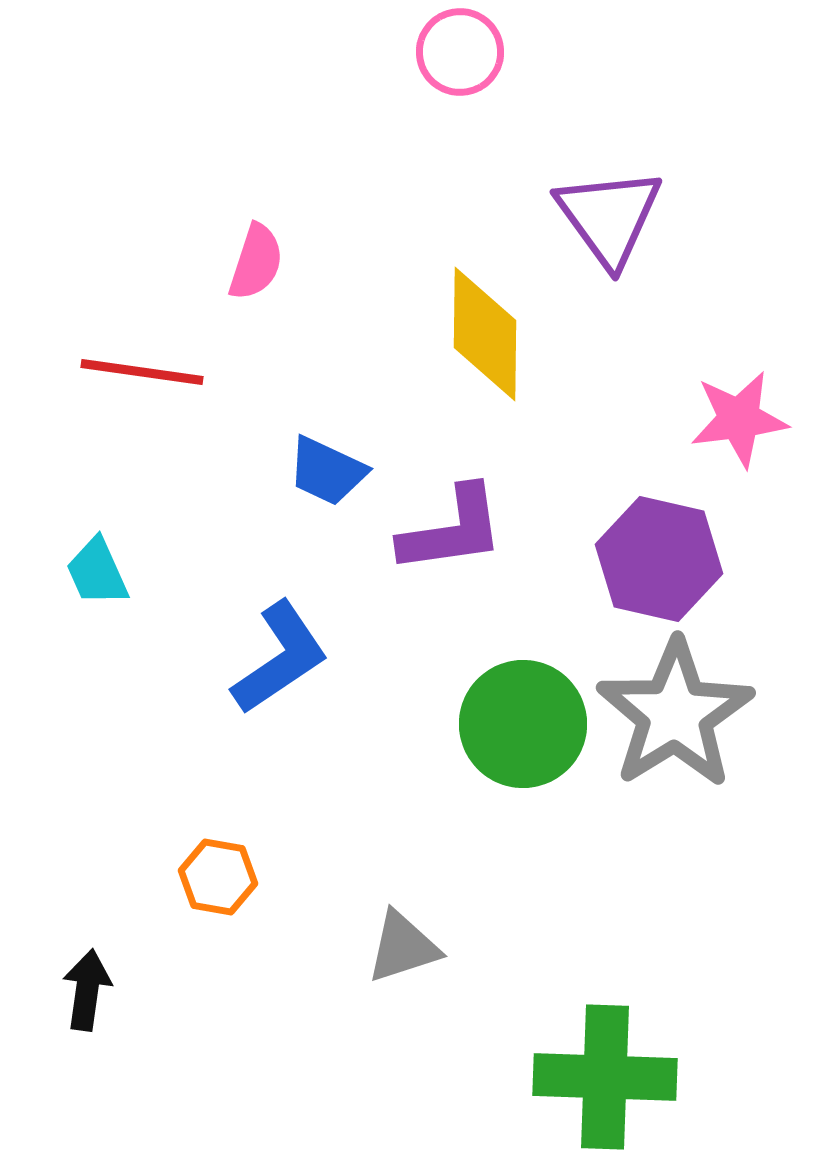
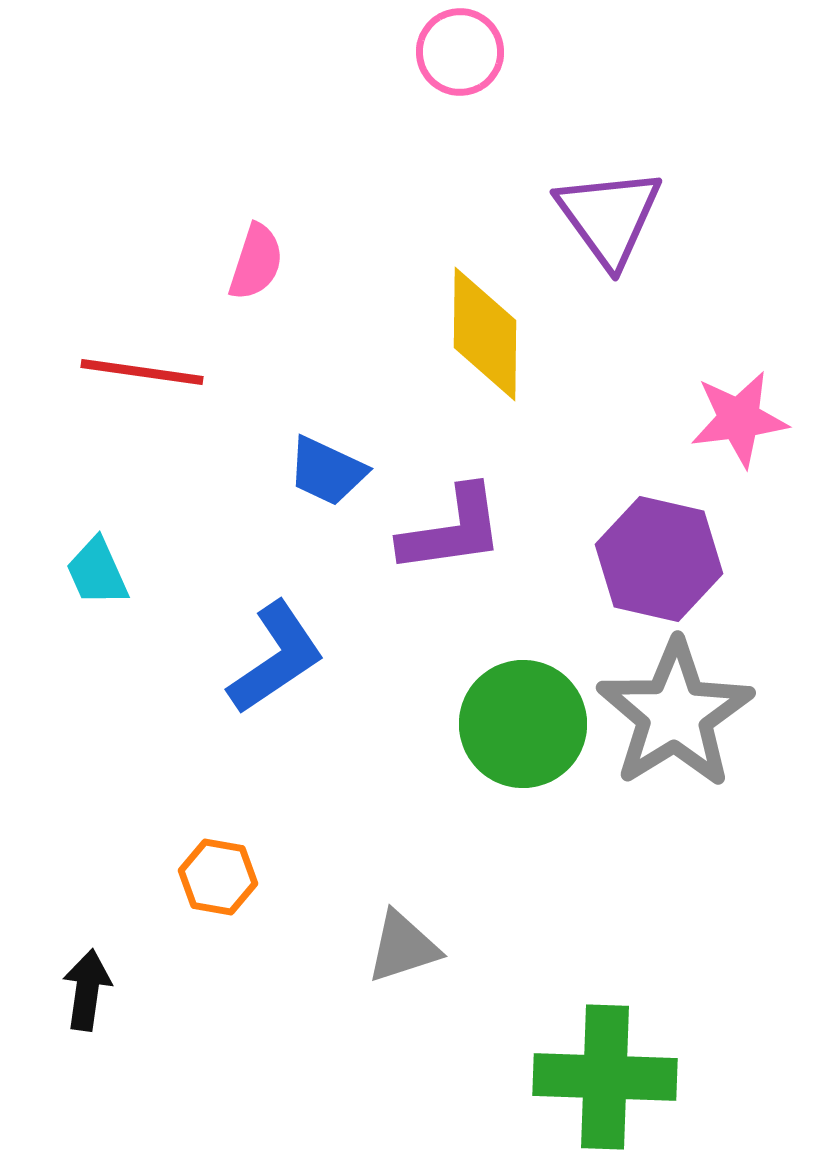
blue L-shape: moved 4 px left
